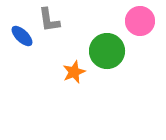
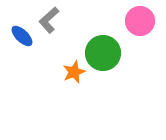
gray L-shape: rotated 56 degrees clockwise
green circle: moved 4 px left, 2 px down
